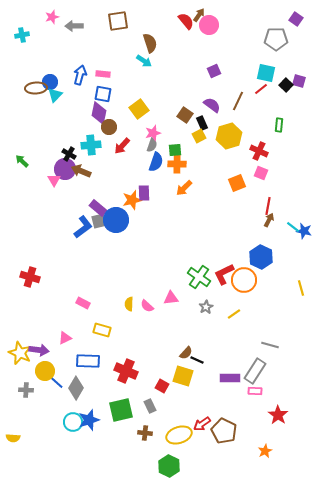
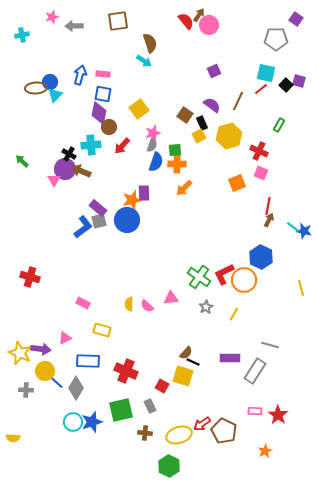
green rectangle at (279, 125): rotated 24 degrees clockwise
blue circle at (116, 220): moved 11 px right
yellow line at (234, 314): rotated 24 degrees counterclockwise
purple arrow at (39, 350): moved 2 px right, 1 px up
black line at (197, 360): moved 4 px left, 2 px down
purple rectangle at (230, 378): moved 20 px up
pink rectangle at (255, 391): moved 20 px down
blue star at (89, 420): moved 3 px right, 2 px down
